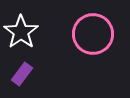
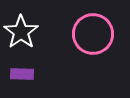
purple rectangle: rotated 55 degrees clockwise
